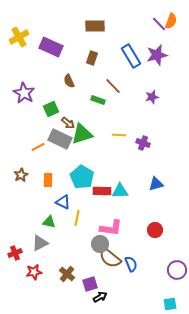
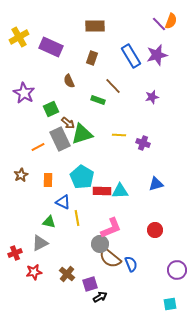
gray rectangle at (60, 139): rotated 40 degrees clockwise
yellow line at (77, 218): rotated 21 degrees counterclockwise
pink L-shape at (111, 228): rotated 30 degrees counterclockwise
